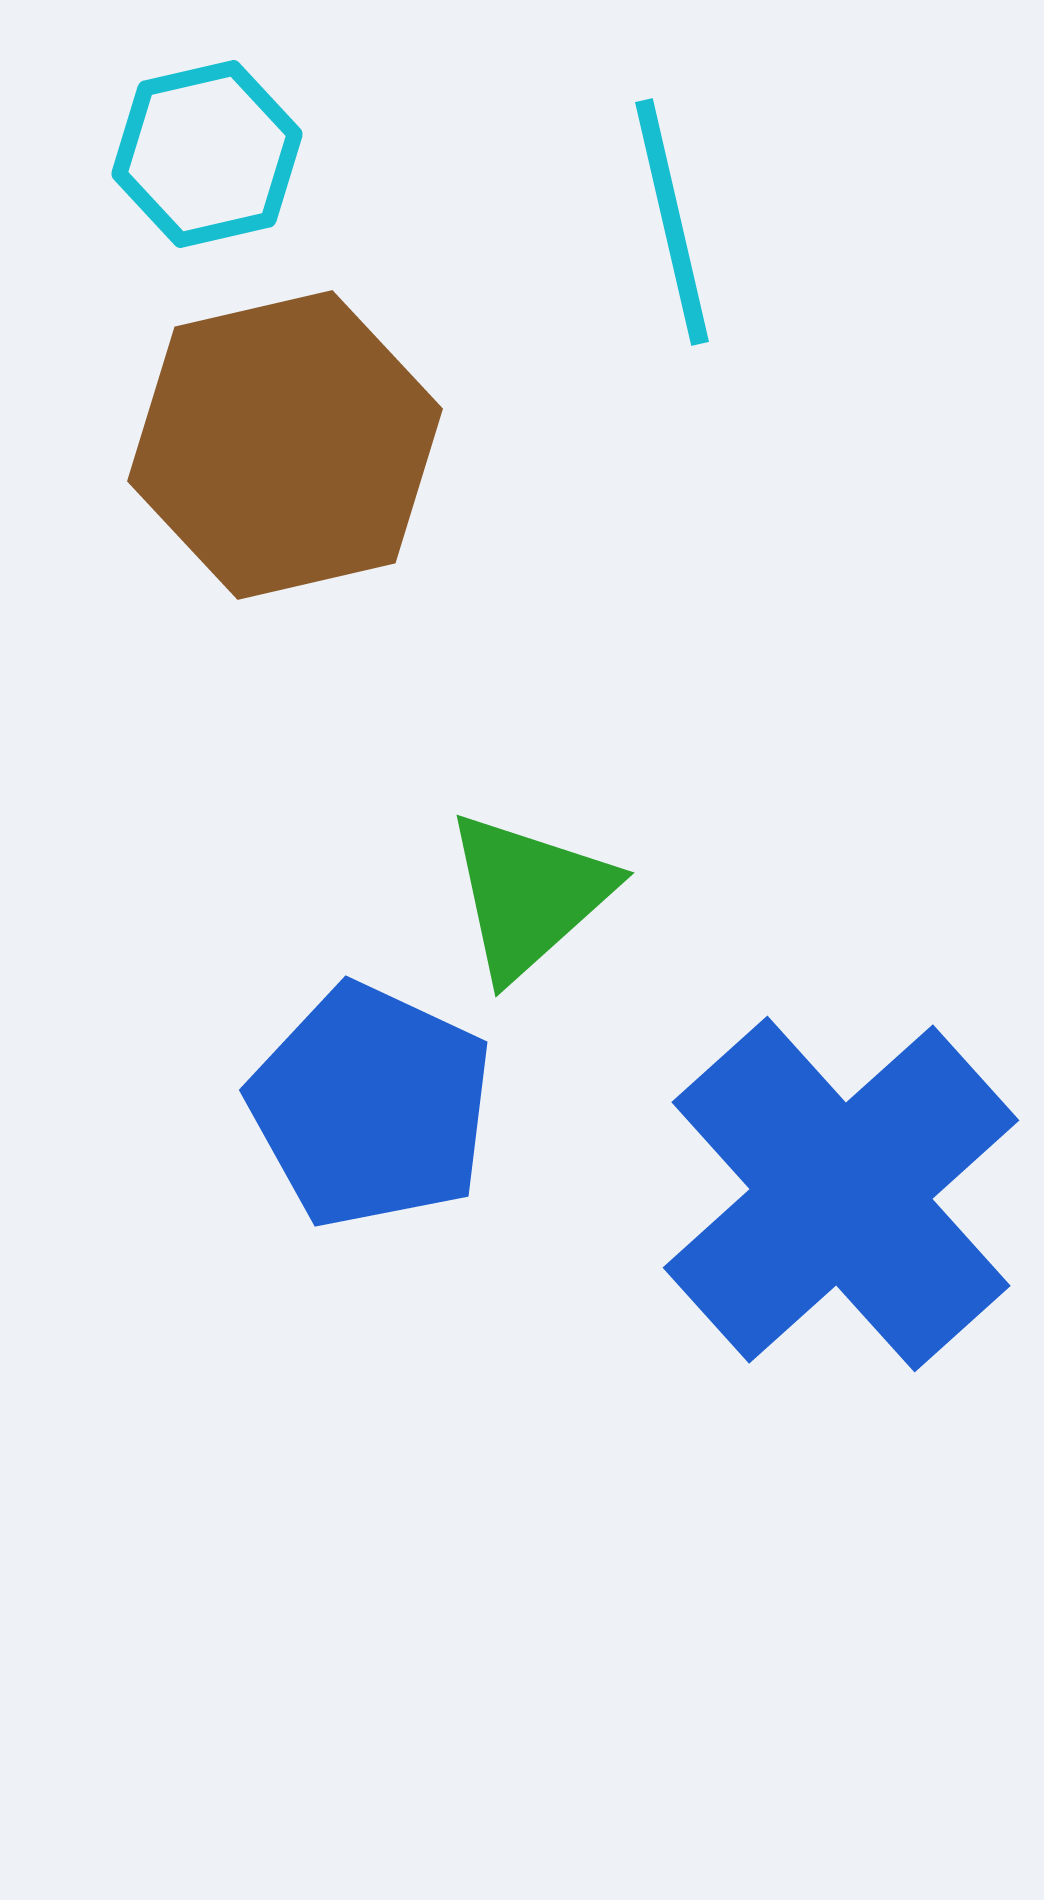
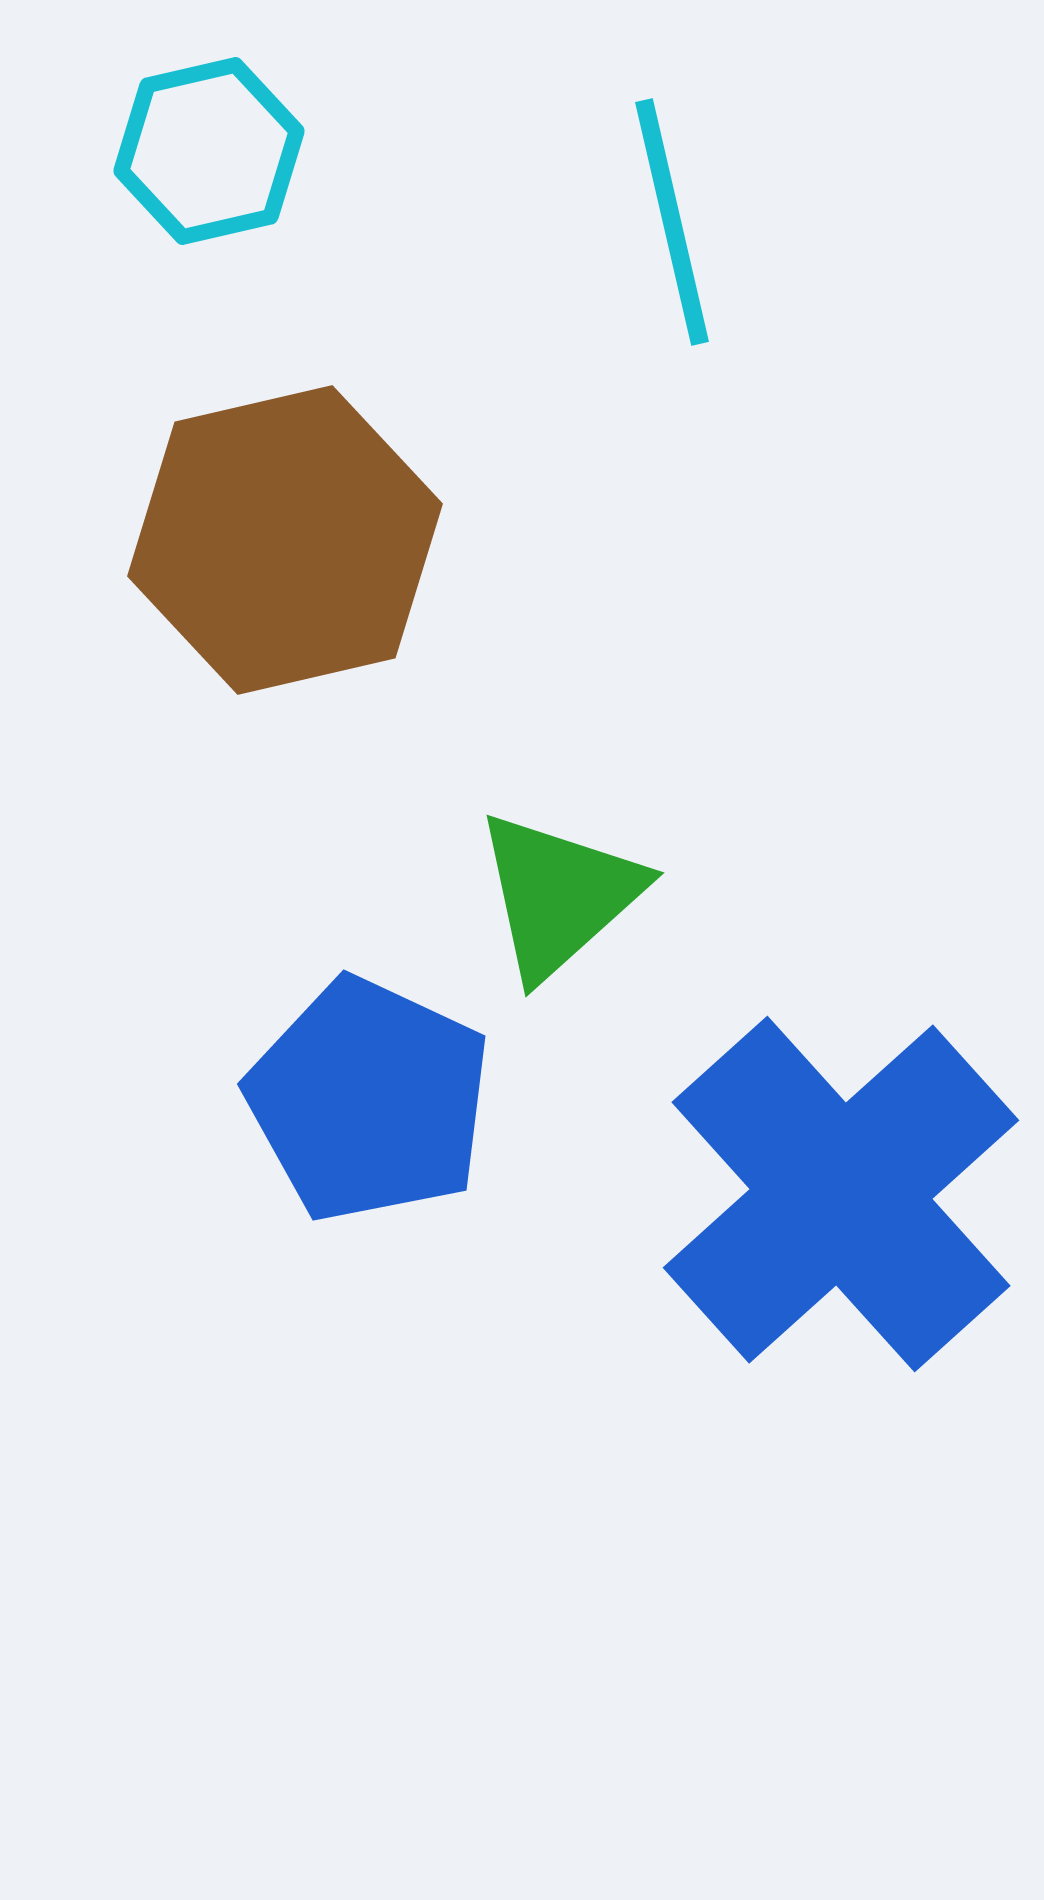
cyan hexagon: moved 2 px right, 3 px up
brown hexagon: moved 95 px down
green triangle: moved 30 px right
blue pentagon: moved 2 px left, 6 px up
